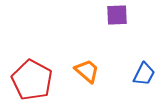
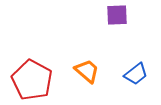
blue trapezoid: moved 8 px left; rotated 25 degrees clockwise
